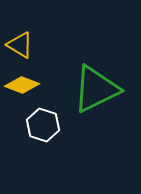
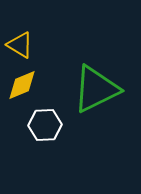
yellow diamond: rotated 44 degrees counterclockwise
white hexagon: moved 2 px right; rotated 20 degrees counterclockwise
